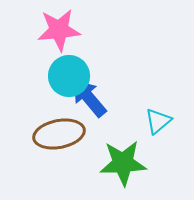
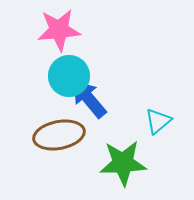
blue arrow: moved 1 px down
brown ellipse: moved 1 px down
